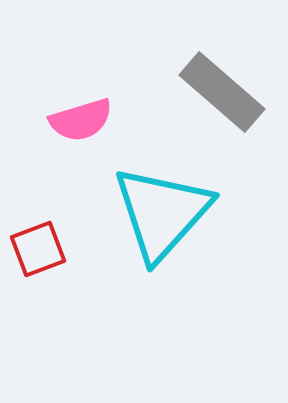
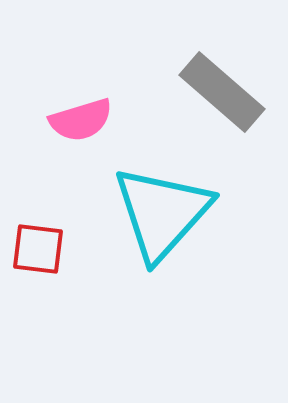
red square: rotated 28 degrees clockwise
